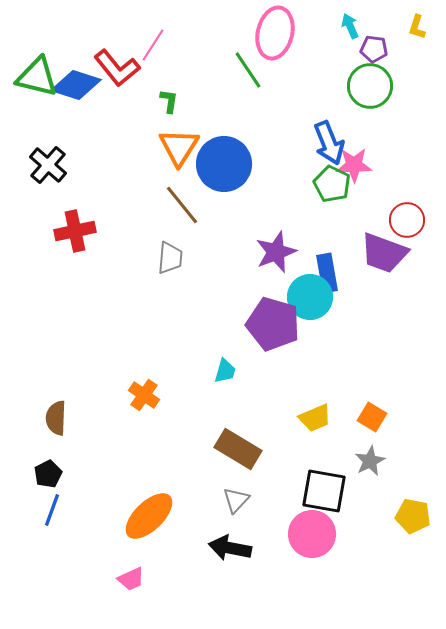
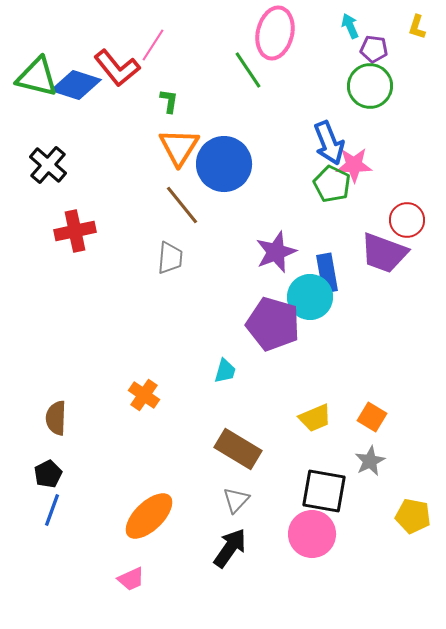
black arrow at (230, 548): rotated 114 degrees clockwise
